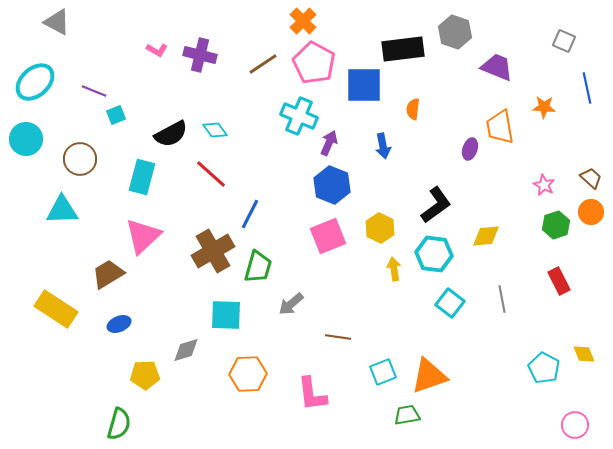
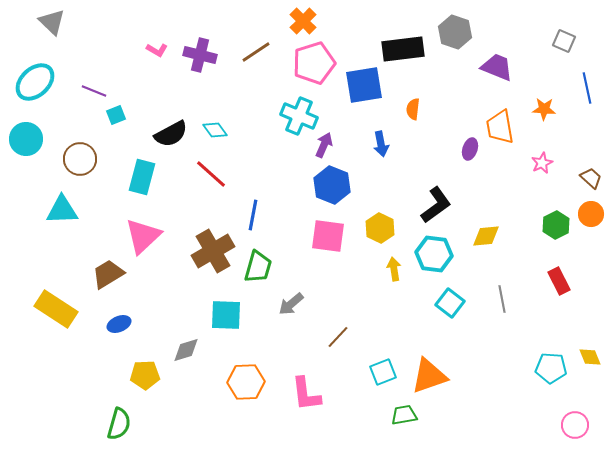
gray triangle at (57, 22): moved 5 px left; rotated 16 degrees clockwise
pink pentagon at (314, 63): rotated 27 degrees clockwise
brown line at (263, 64): moved 7 px left, 12 px up
blue square at (364, 85): rotated 9 degrees counterclockwise
orange star at (544, 107): moved 2 px down
purple arrow at (329, 143): moved 5 px left, 2 px down
blue arrow at (383, 146): moved 2 px left, 2 px up
pink star at (544, 185): moved 2 px left, 22 px up; rotated 20 degrees clockwise
orange circle at (591, 212): moved 2 px down
blue line at (250, 214): moved 3 px right, 1 px down; rotated 16 degrees counterclockwise
green hexagon at (556, 225): rotated 8 degrees counterclockwise
pink square at (328, 236): rotated 30 degrees clockwise
brown line at (338, 337): rotated 55 degrees counterclockwise
yellow diamond at (584, 354): moved 6 px right, 3 px down
cyan pentagon at (544, 368): moved 7 px right; rotated 24 degrees counterclockwise
orange hexagon at (248, 374): moved 2 px left, 8 px down
pink L-shape at (312, 394): moved 6 px left
green trapezoid at (407, 415): moved 3 px left
